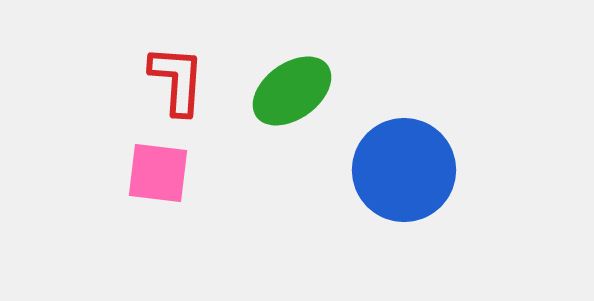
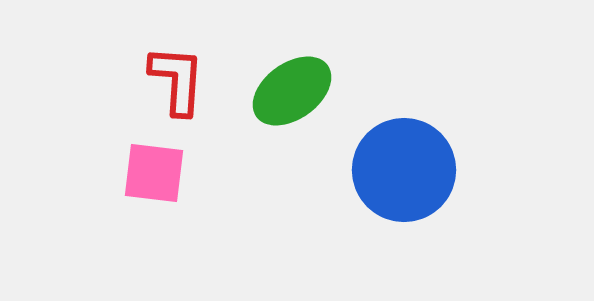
pink square: moved 4 px left
